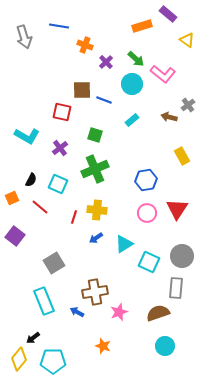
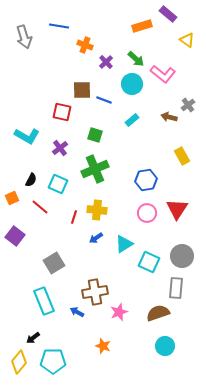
yellow diamond at (19, 359): moved 3 px down
